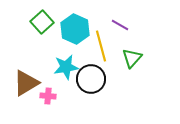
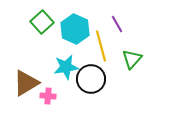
purple line: moved 3 px left, 1 px up; rotated 30 degrees clockwise
green triangle: moved 1 px down
